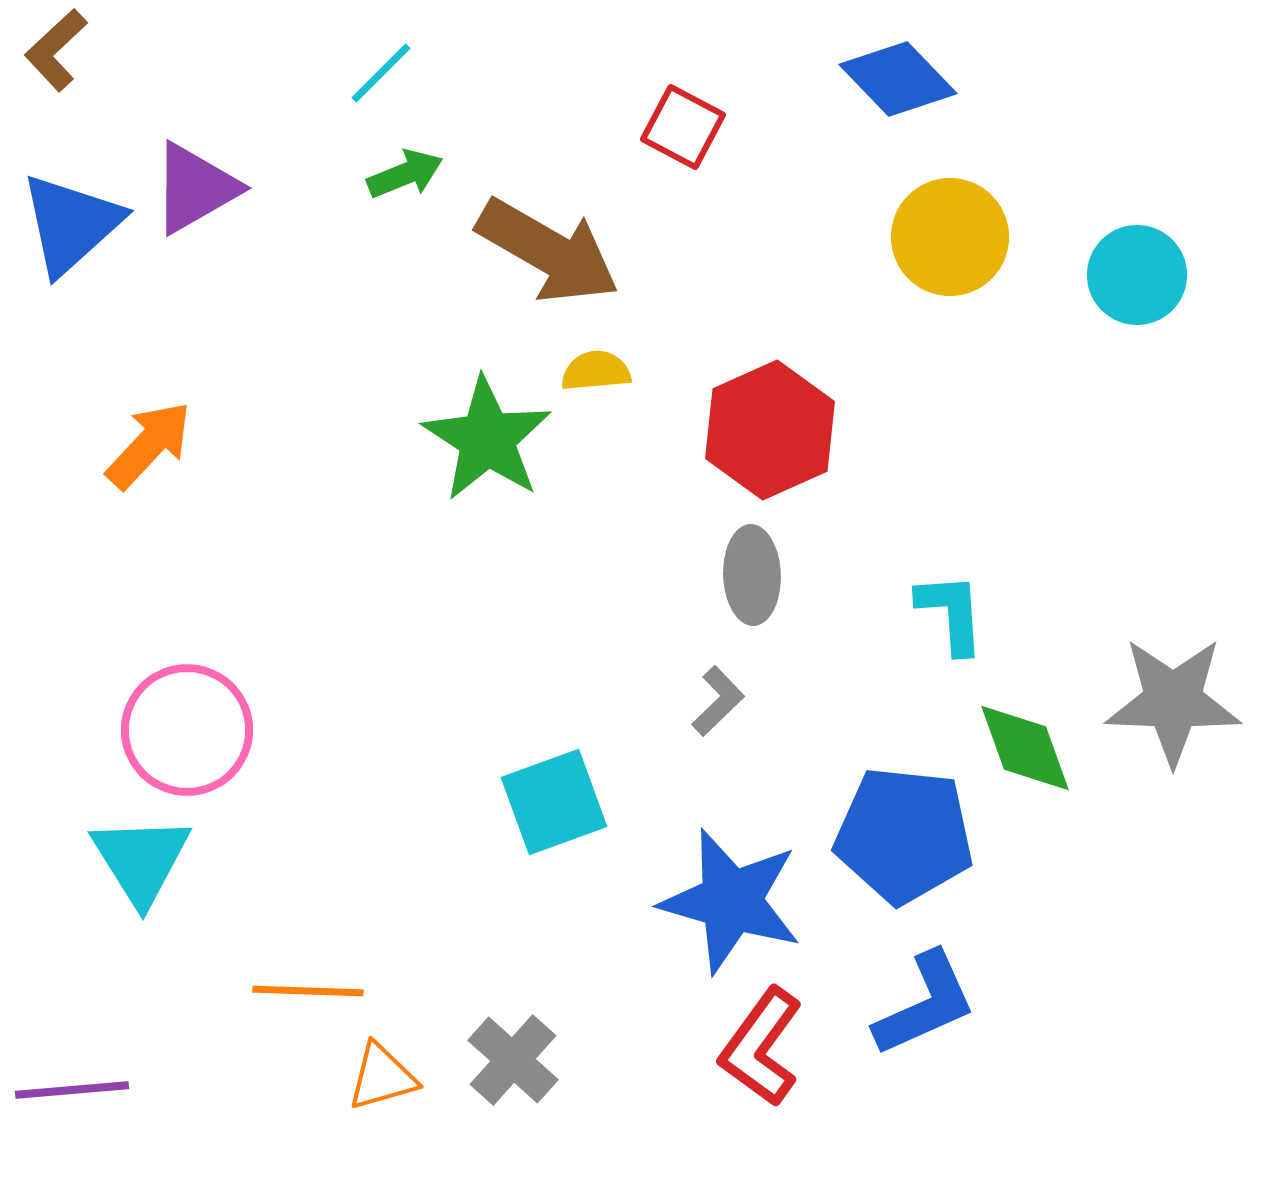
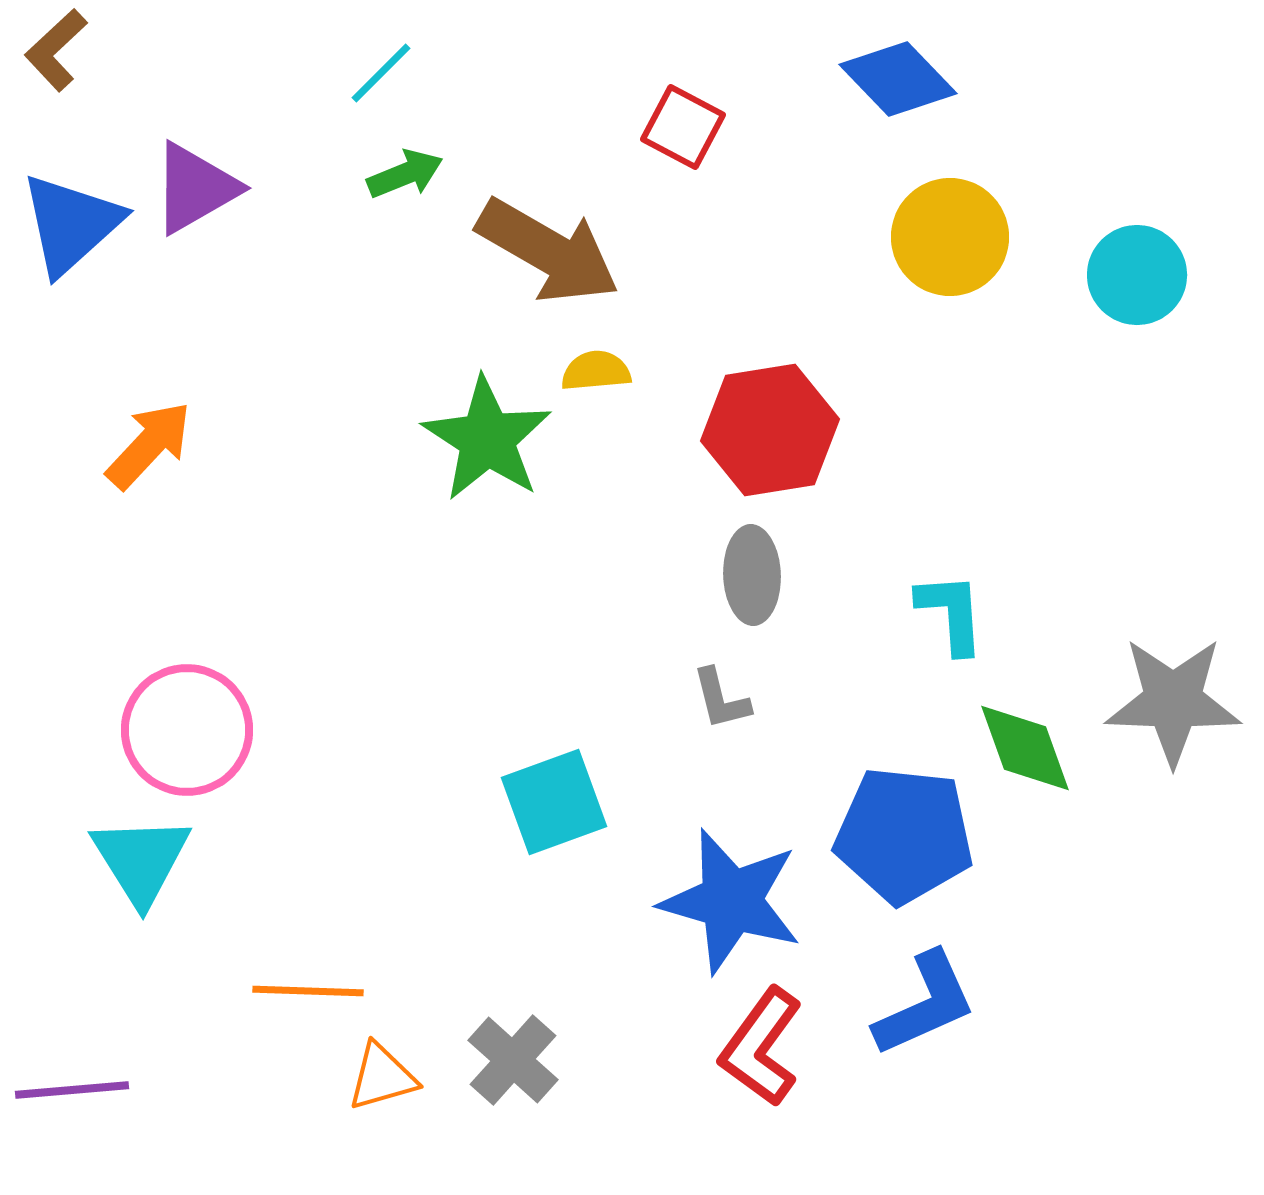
red hexagon: rotated 15 degrees clockwise
gray L-shape: moved 3 px right, 2 px up; rotated 120 degrees clockwise
